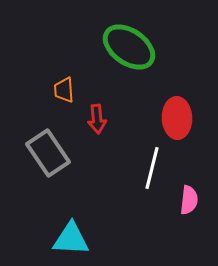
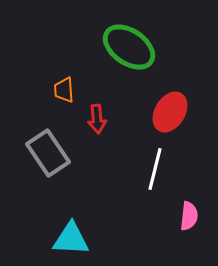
red ellipse: moved 7 px left, 6 px up; rotated 33 degrees clockwise
white line: moved 3 px right, 1 px down
pink semicircle: moved 16 px down
